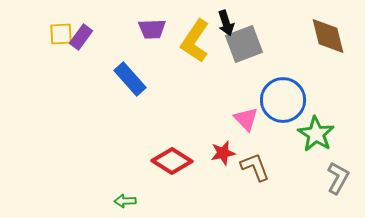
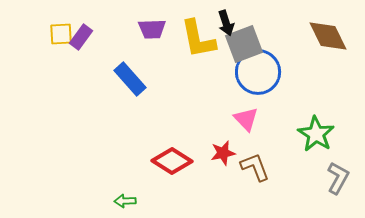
brown diamond: rotated 12 degrees counterclockwise
yellow L-shape: moved 3 px right, 2 px up; rotated 45 degrees counterclockwise
blue circle: moved 25 px left, 28 px up
